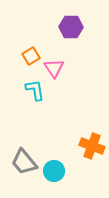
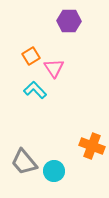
purple hexagon: moved 2 px left, 6 px up
cyan L-shape: rotated 35 degrees counterclockwise
